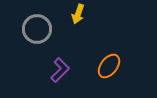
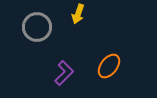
gray circle: moved 2 px up
purple L-shape: moved 4 px right, 3 px down
